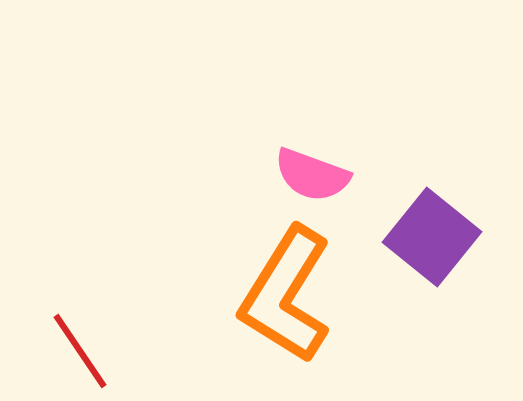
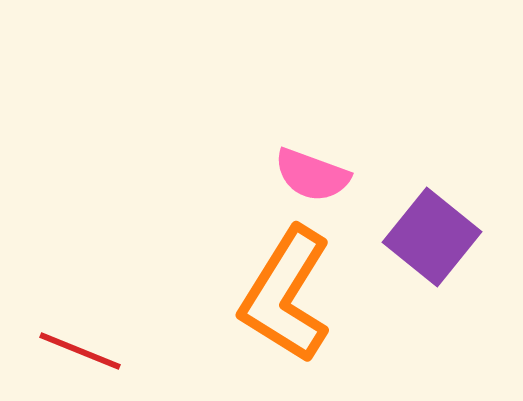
red line: rotated 34 degrees counterclockwise
